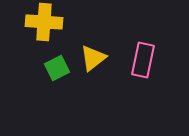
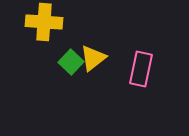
pink rectangle: moved 2 px left, 9 px down
green square: moved 14 px right, 6 px up; rotated 20 degrees counterclockwise
